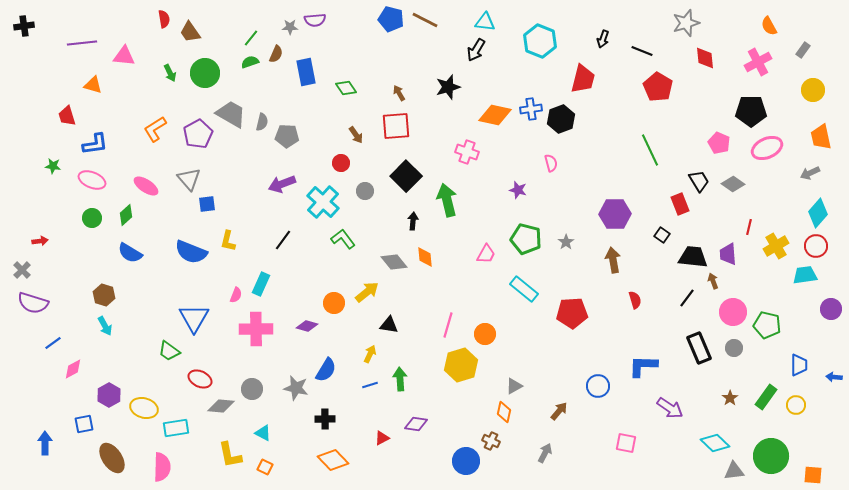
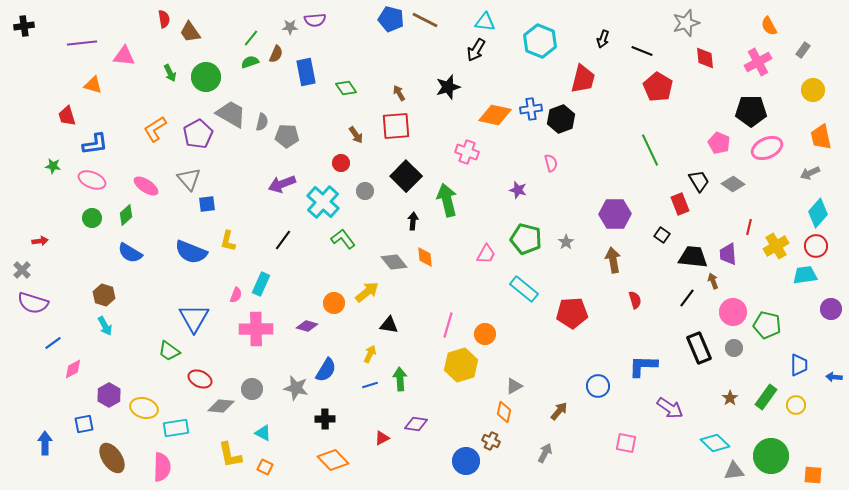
green circle at (205, 73): moved 1 px right, 4 px down
